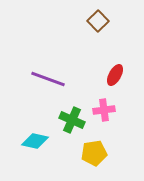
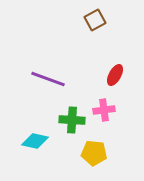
brown square: moved 3 px left, 1 px up; rotated 15 degrees clockwise
green cross: rotated 20 degrees counterclockwise
yellow pentagon: rotated 15 degrees clockwise
